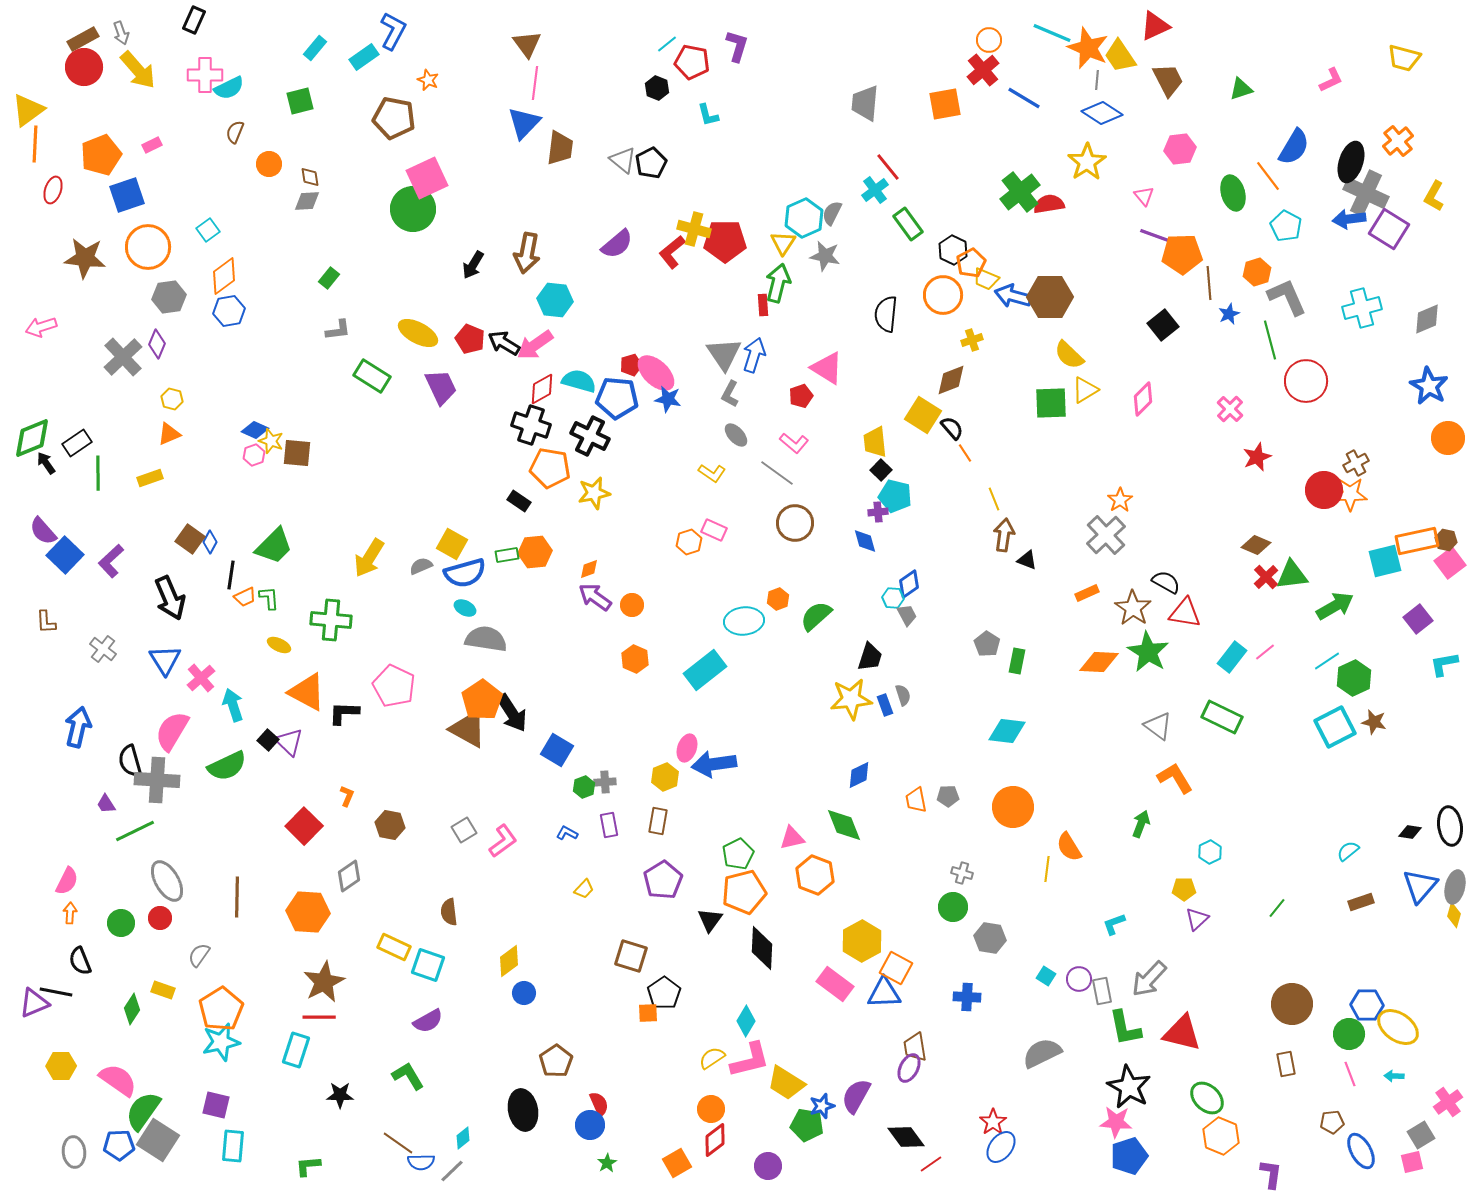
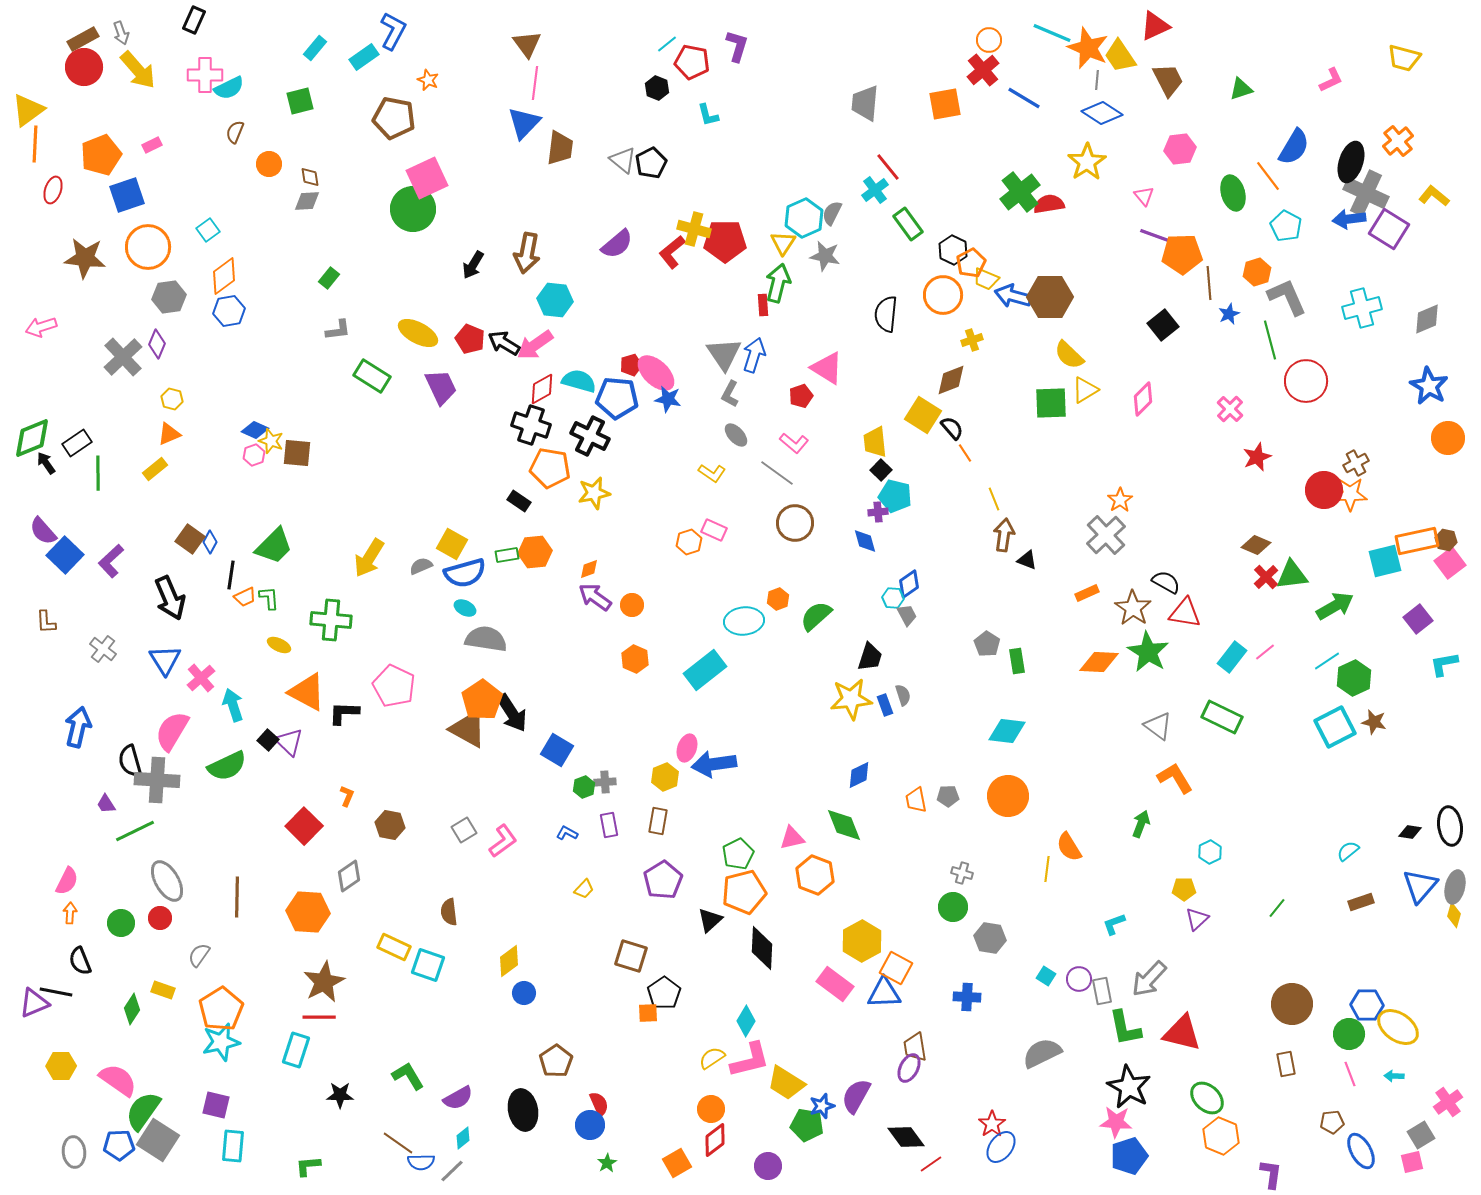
yellow L-shape at (1434, 196): rotated 100 degrees clockwise
yellow rectangle at (150, 478): moved 5 px right, 9 px up; rotated 20 degrees counterclockwise
green rectangle at (1017, 661): rotated 20 degrees counterclockwise
orange circle at (1013, 807): moved 5 px left, 11 px up
black triangle at (710, 920): rotated 12 degrees clockwise
purple semicircle at (428, 1021): moved 30 px right, 77 px down
red star at (993, 1122): moved 1 px left, 2 px down
